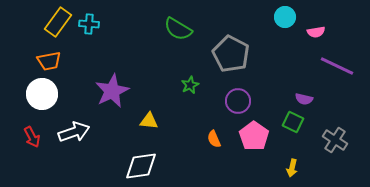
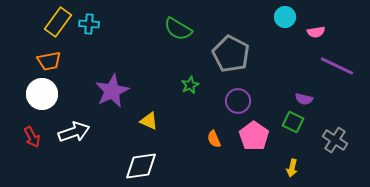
yellow triangle: rotated 18 degrees clockwise
